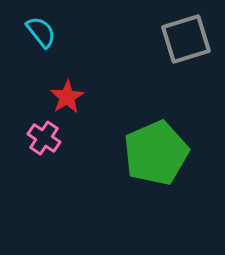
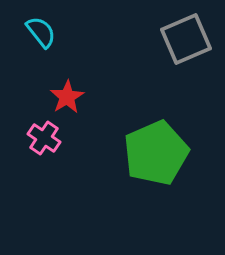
gray square: rotated 6 degrees counterclockwise
